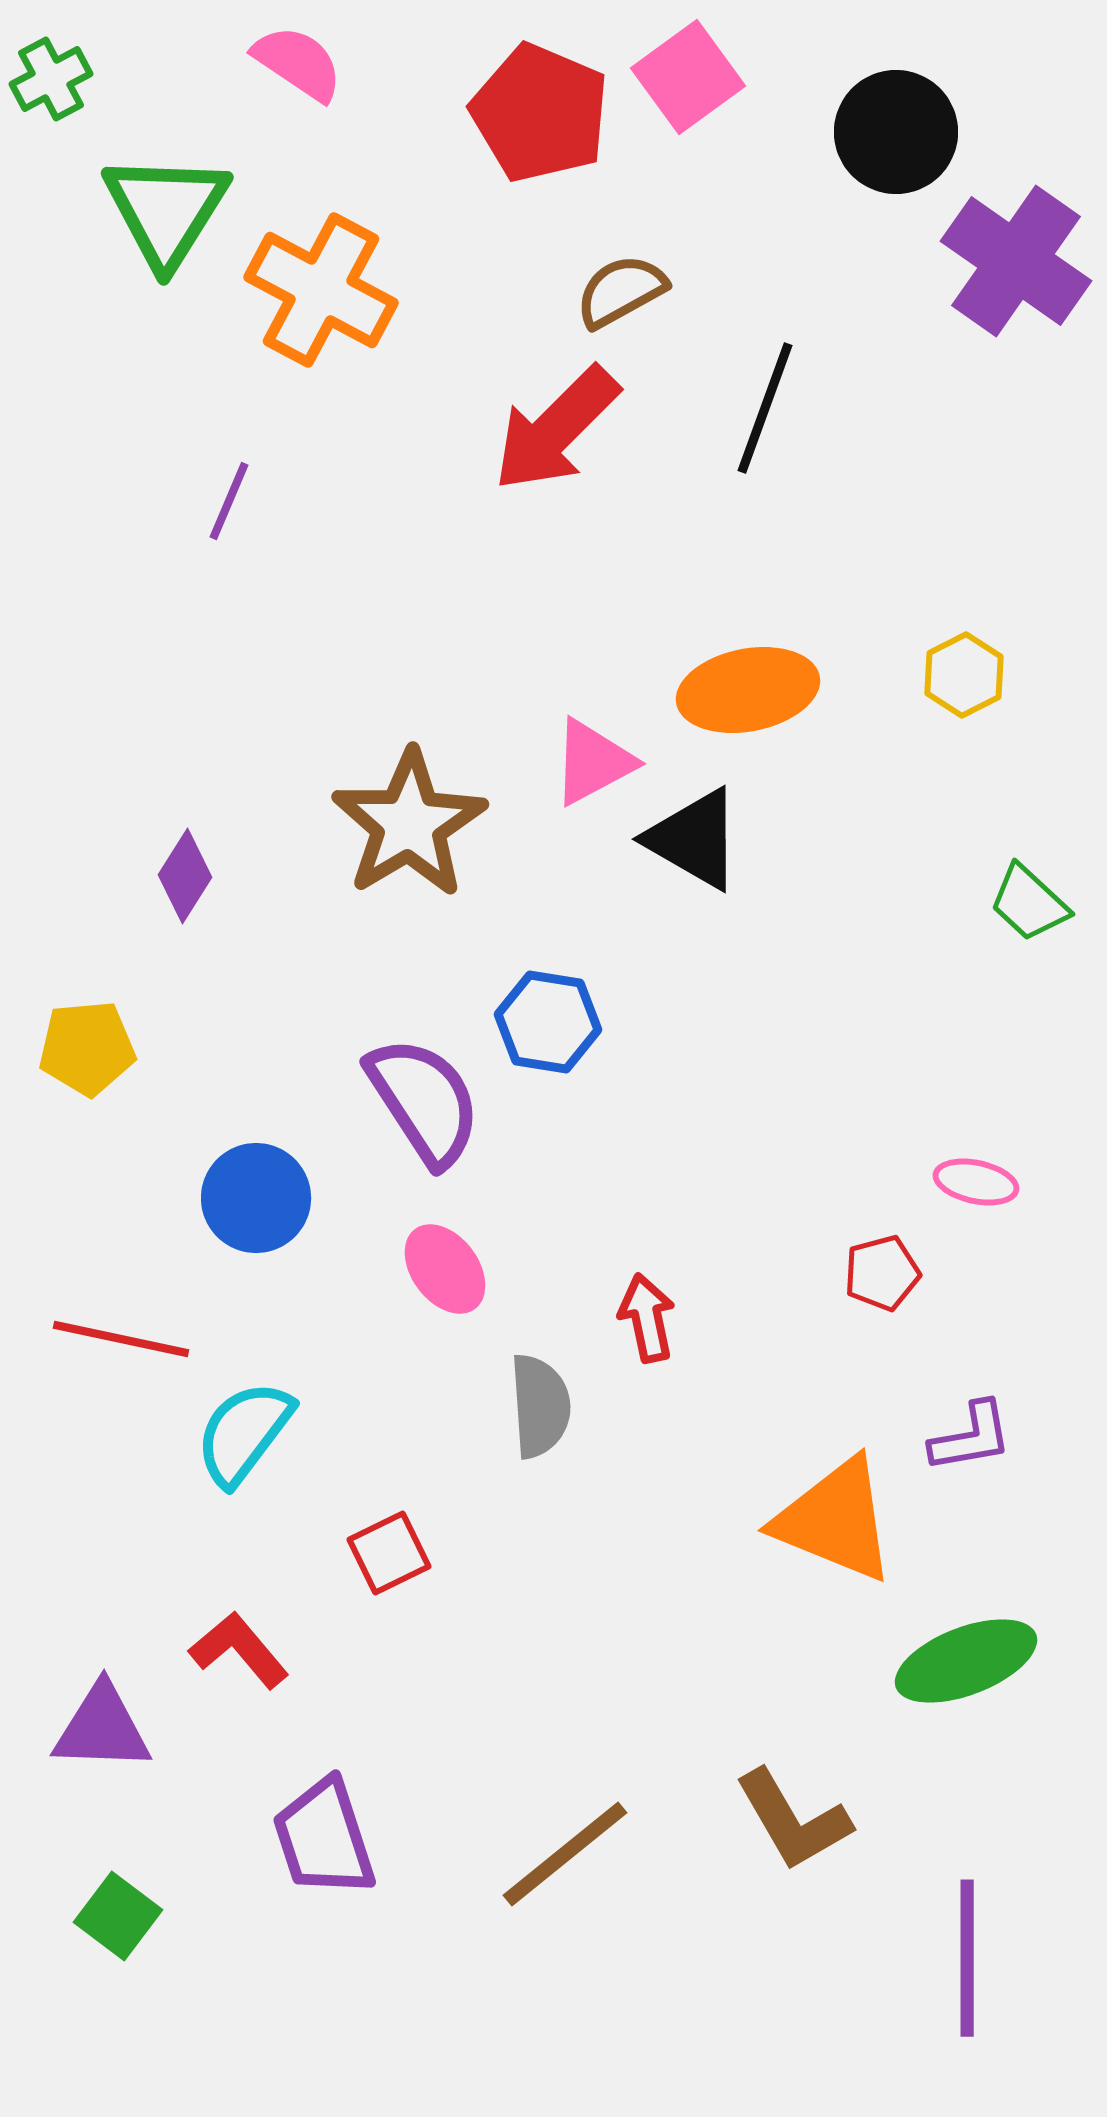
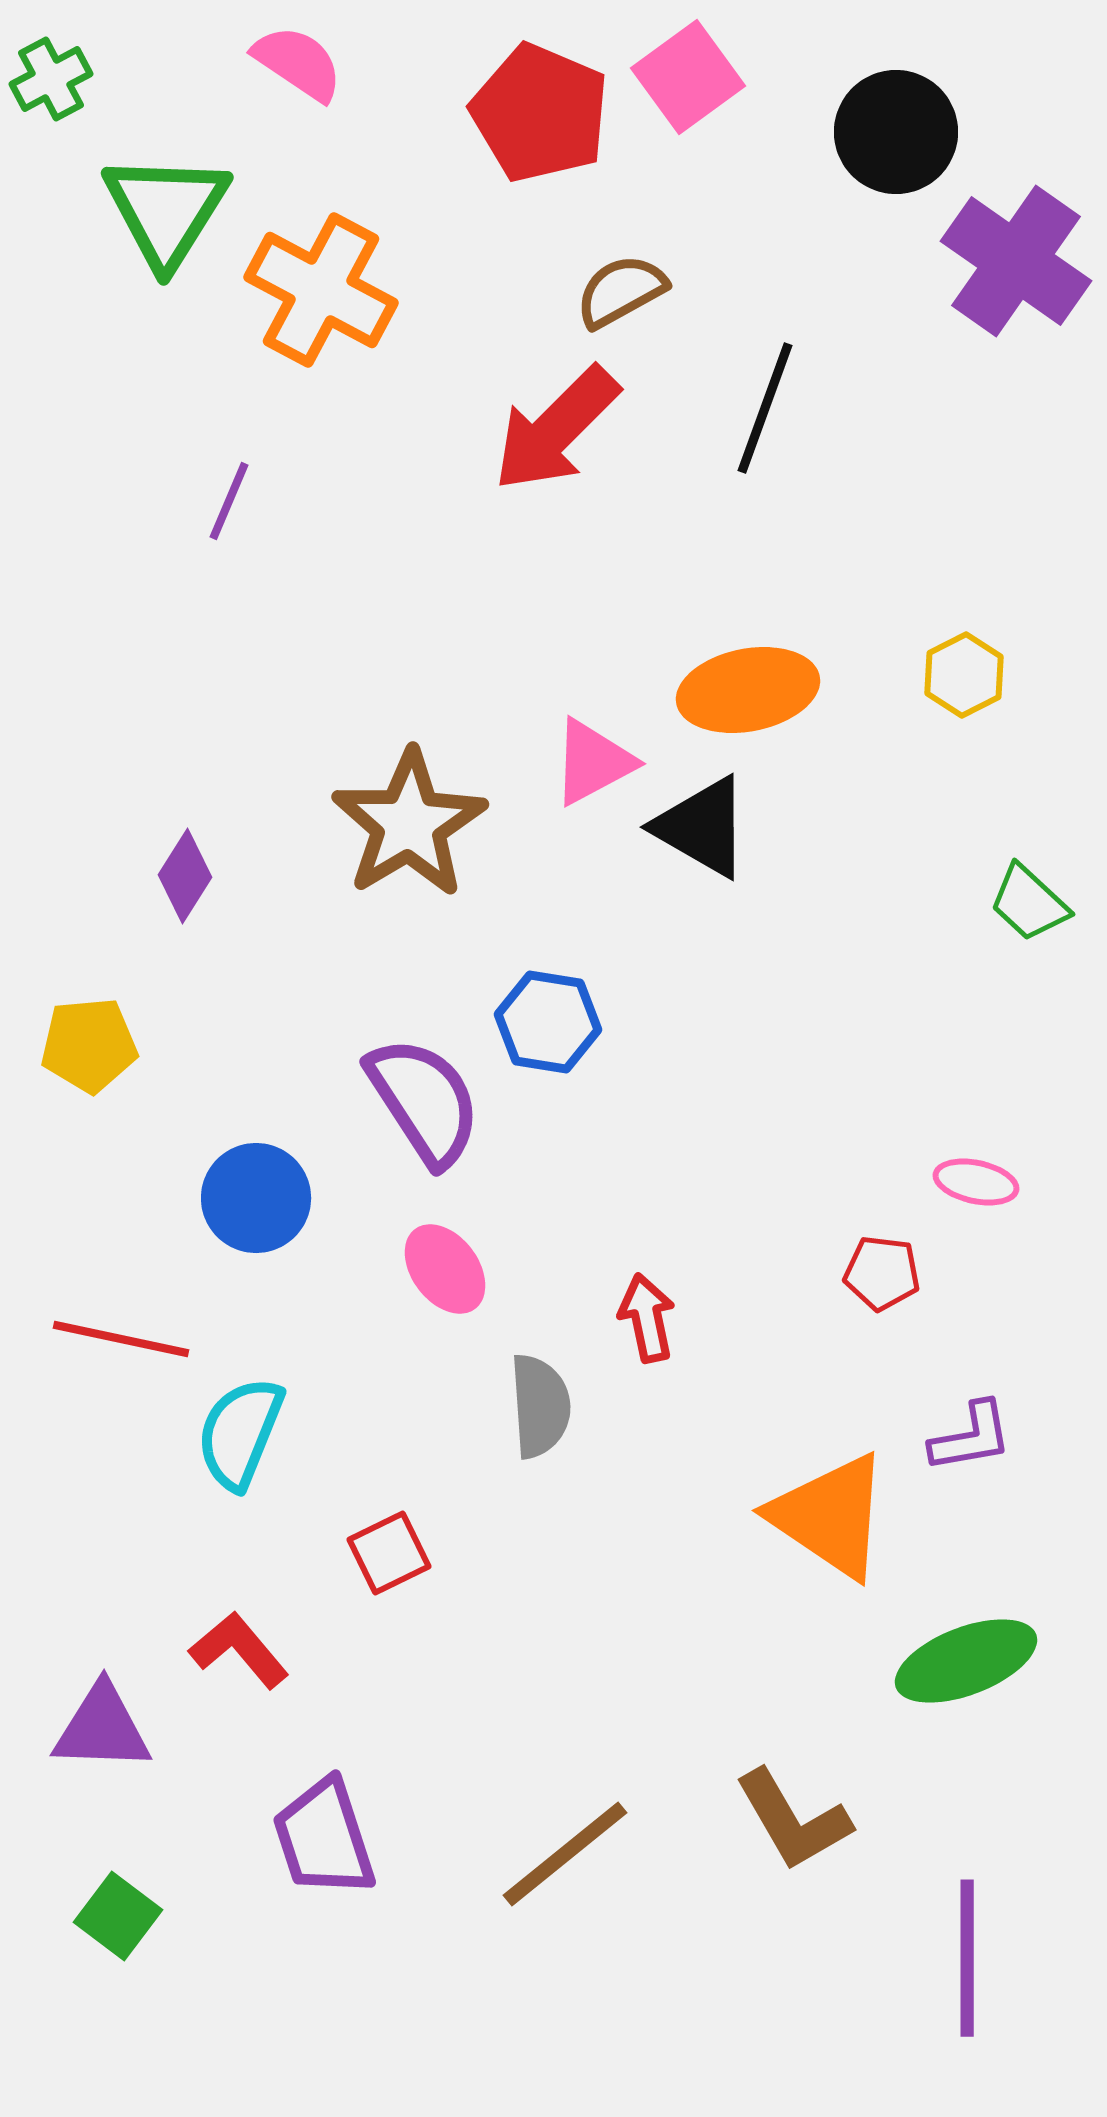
black triangle at (694, 839): moved 8 px right, 12 px up
yellow pentagon at (87, 1048): moved 2 px right, 3 px up
red pentagon at (882, 1273): rotated 22 degrees clockwise
cyan semicircle at (244, 1433): moved 4 px left; rotated 15 degrees counterclockwise
orange triangle at (835, 1520): moved 5 px left, 4 px up; rotated 12 degrees clockwise
